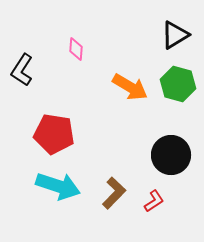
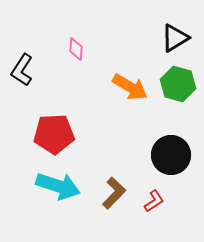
black triangle: moved 3 px down
red pentagon: rotated 12 degrees counterclockwise
